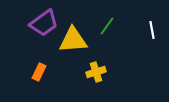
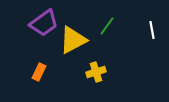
yellow triangle: rotated 24 degrees counterclockwise
